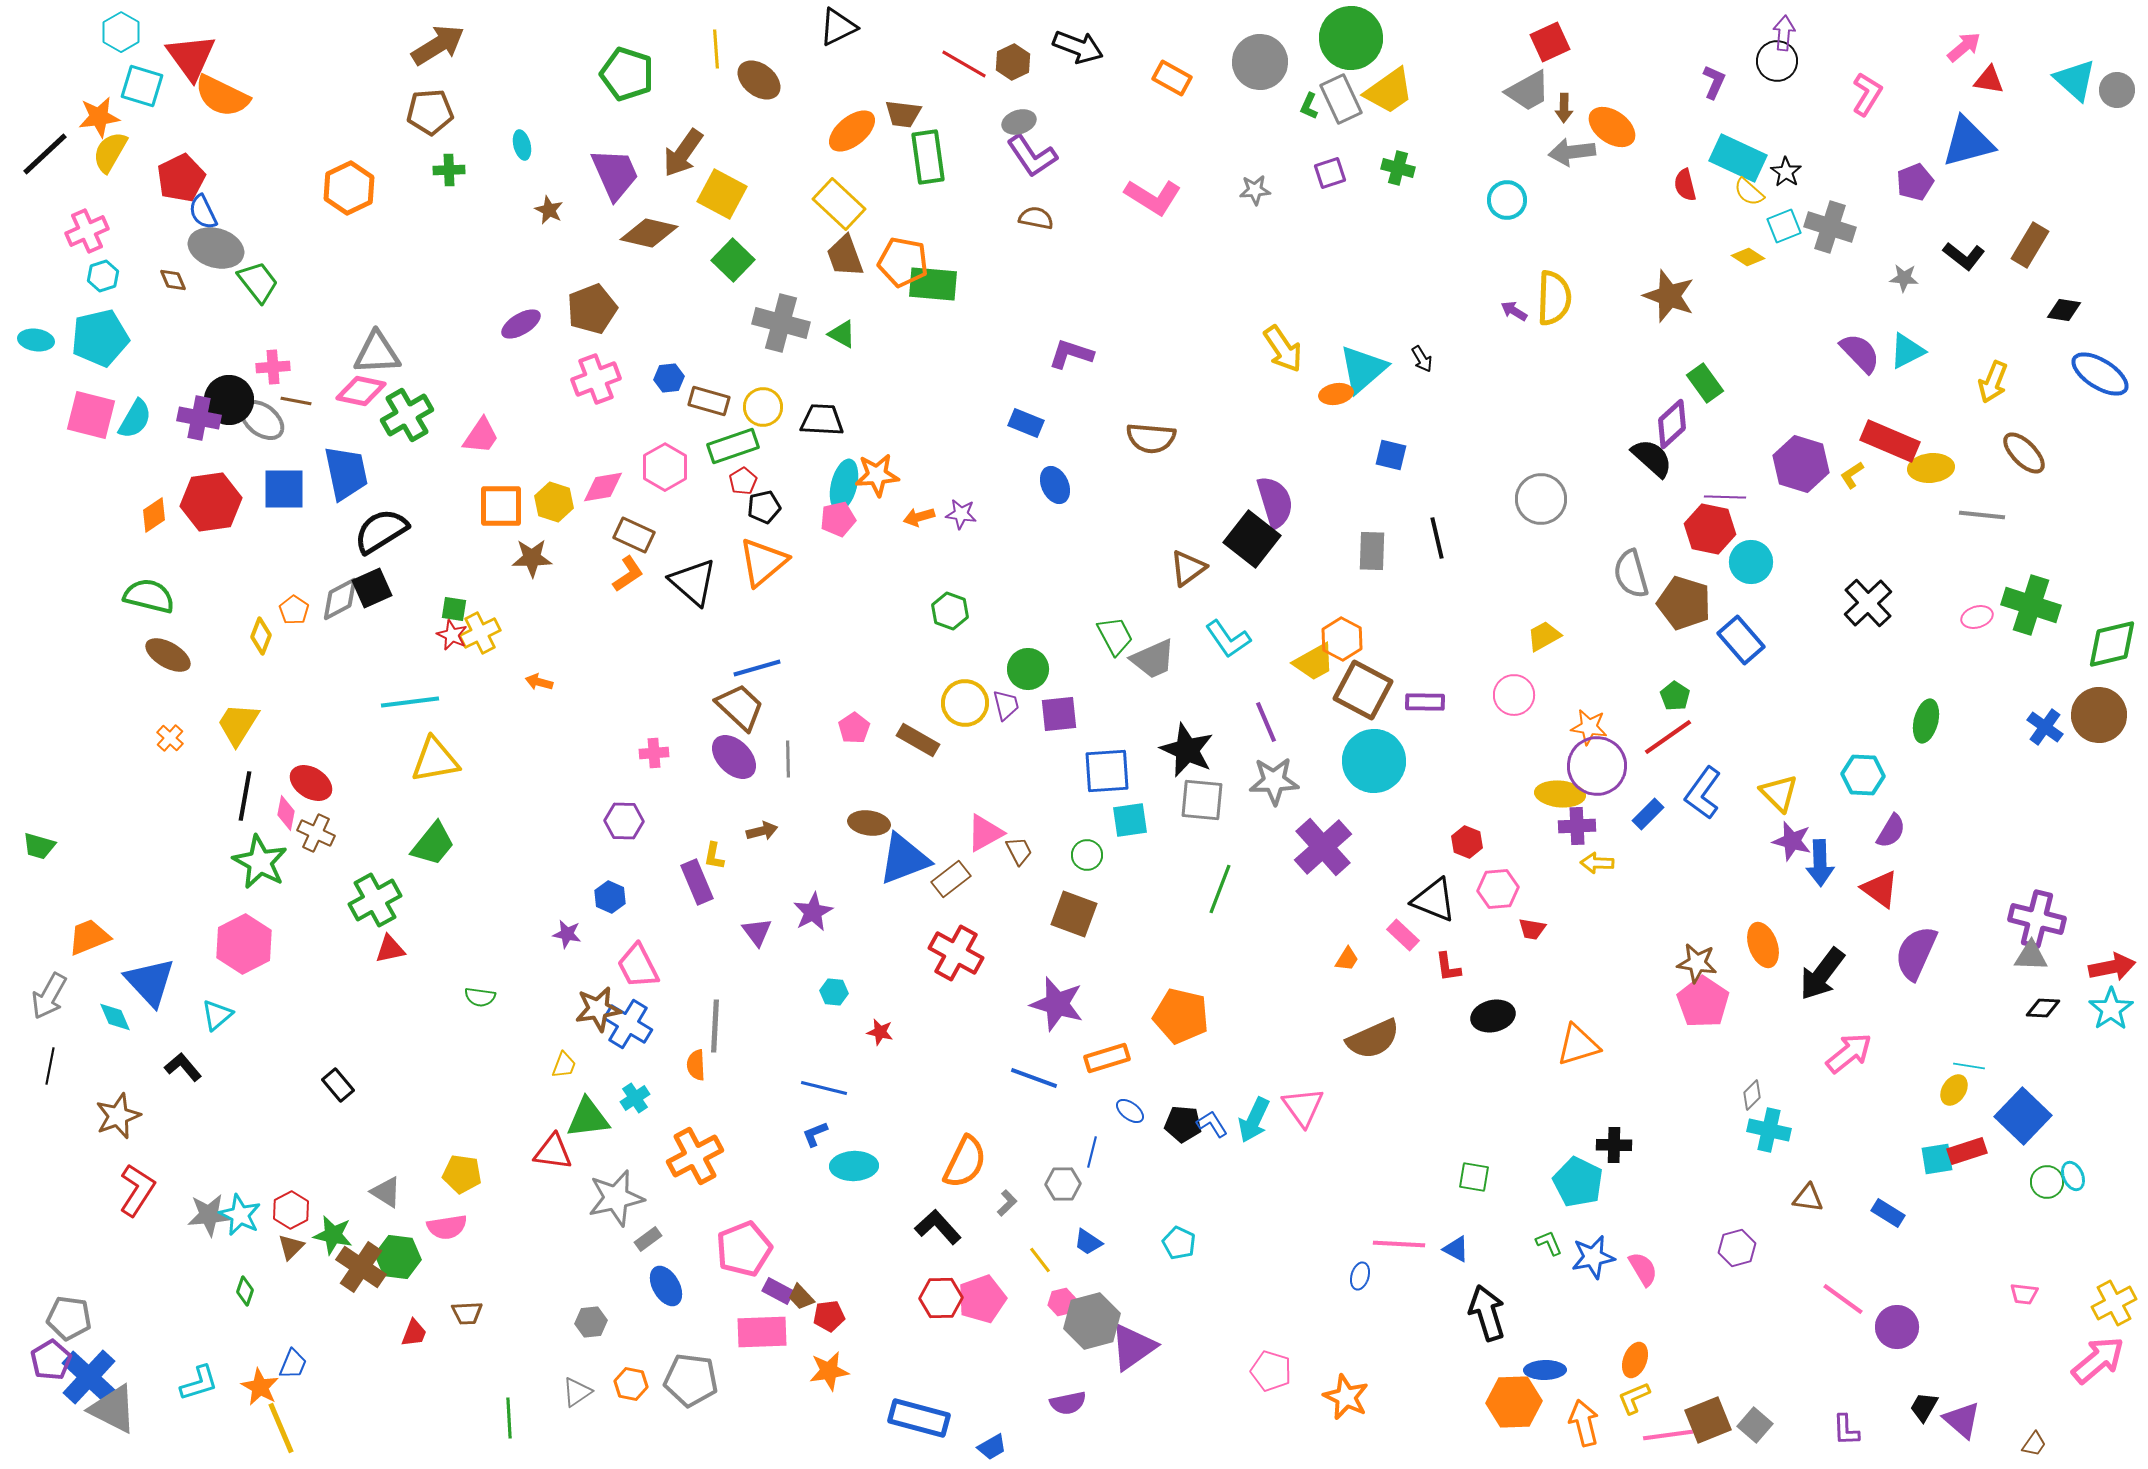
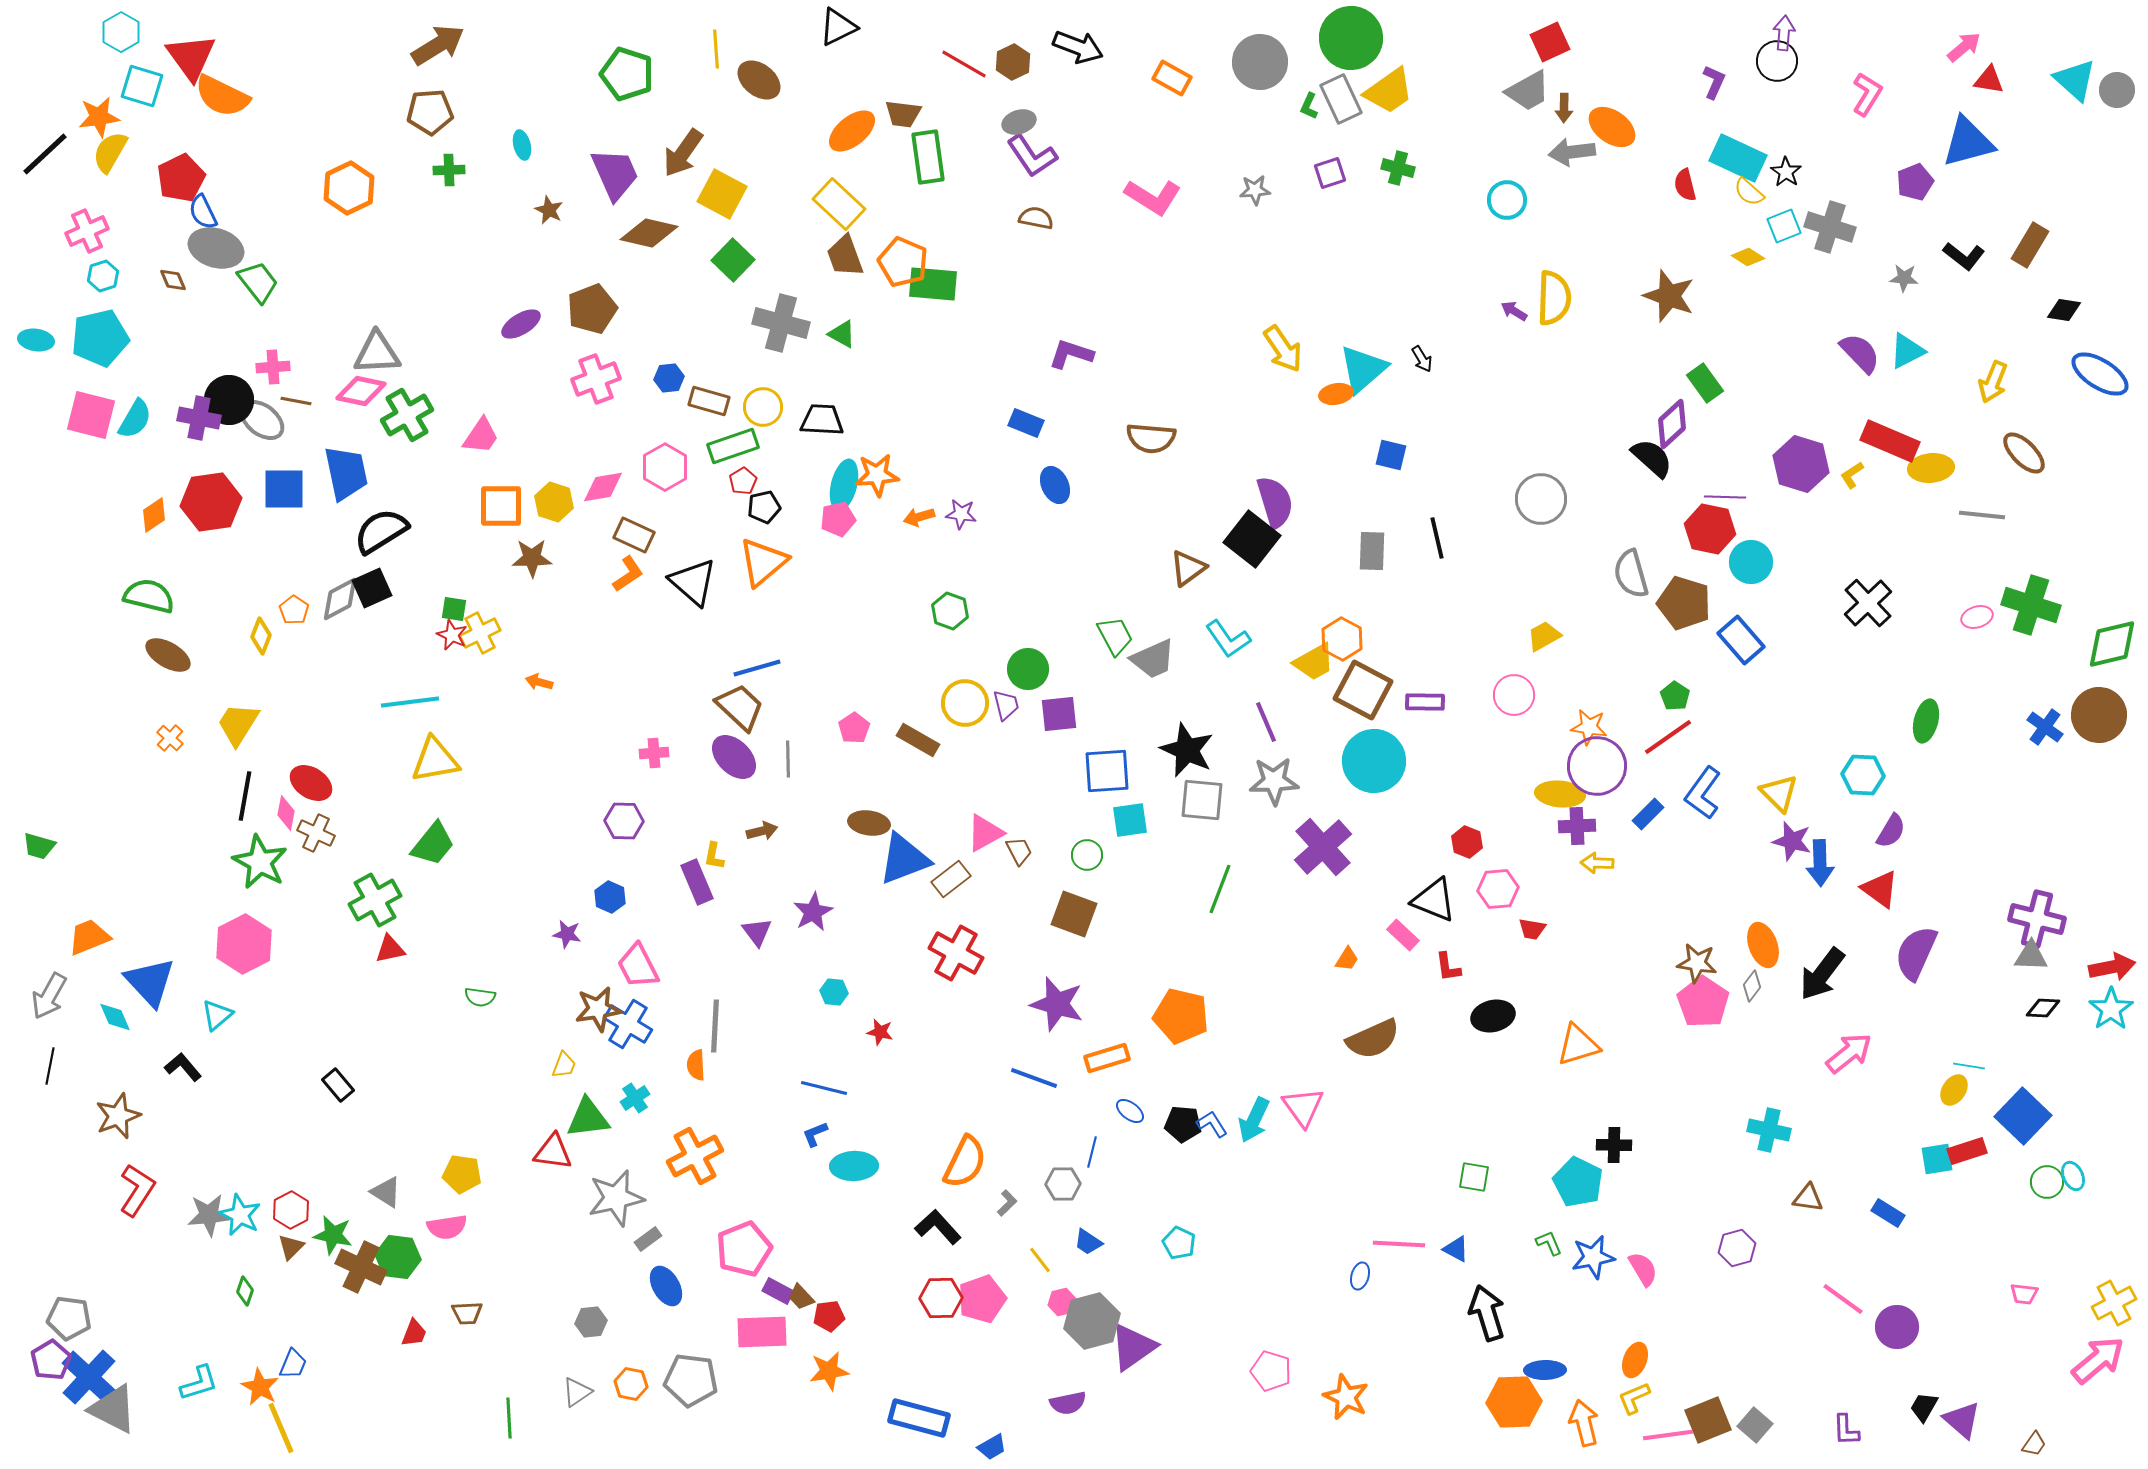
orange pentagon at (903, 262): rotated 12 degrees clockwise
gray diamond at (1752, 1095): moved 109 px up; rotated 8 degrees counterclockwise
brown cross at (361, 1267): rotated 9 degrees counterclockwise
